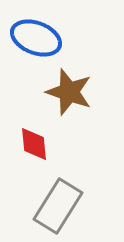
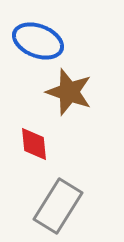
blue ellipse: moved 2 px right, 3 px down
